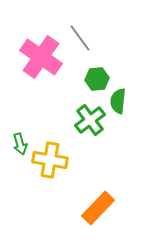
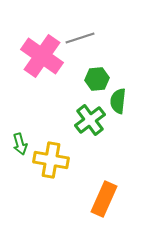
gray line: rotated 72 degrees counterclockwise
pink cross: moved 1 px right, 1 px up
yellow cross: moved 1 px right
orange rectangle: moved 6 px right, 9 px up; rotated 20 degrees counterclockwise
